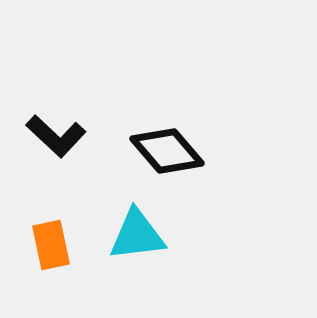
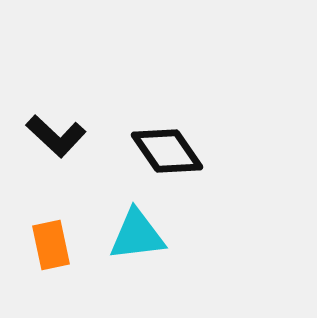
black diamond: rotated 6 degrees clockwise
